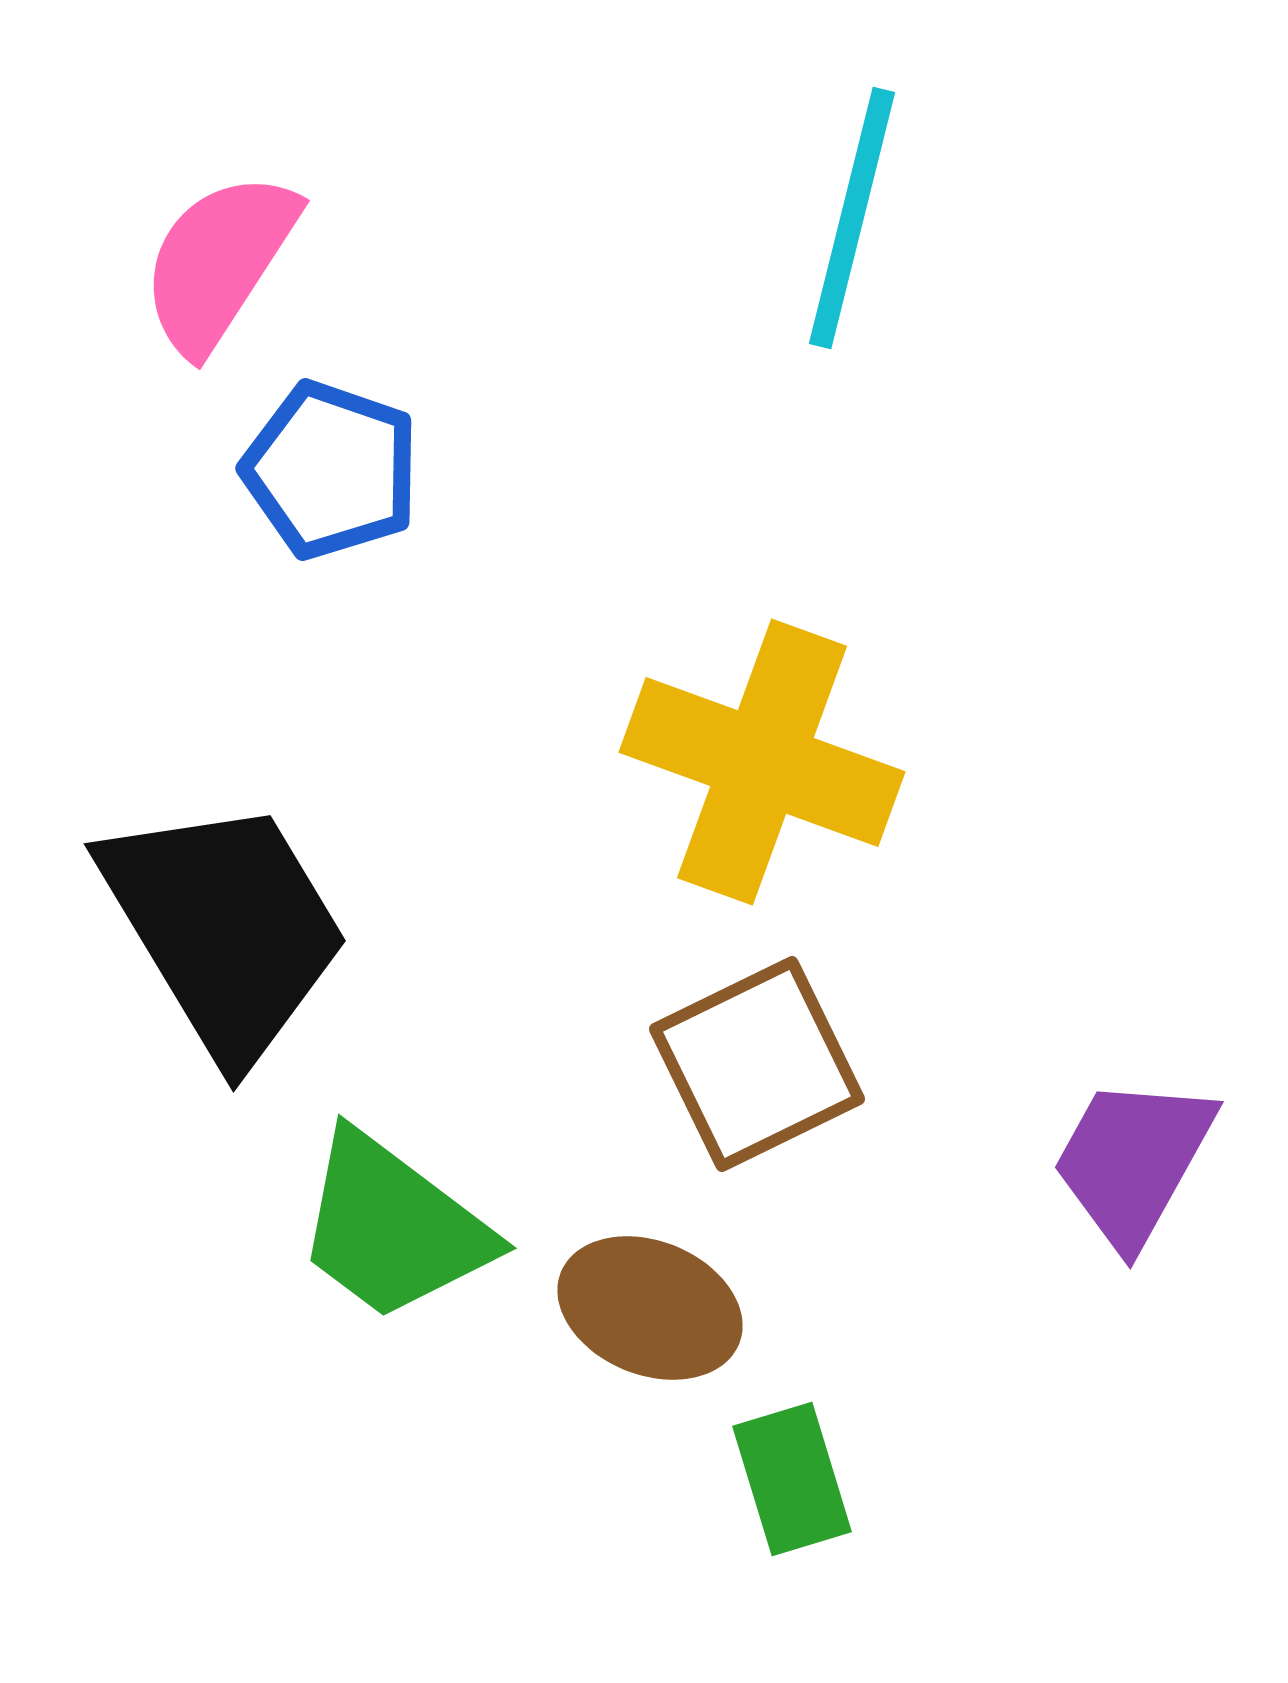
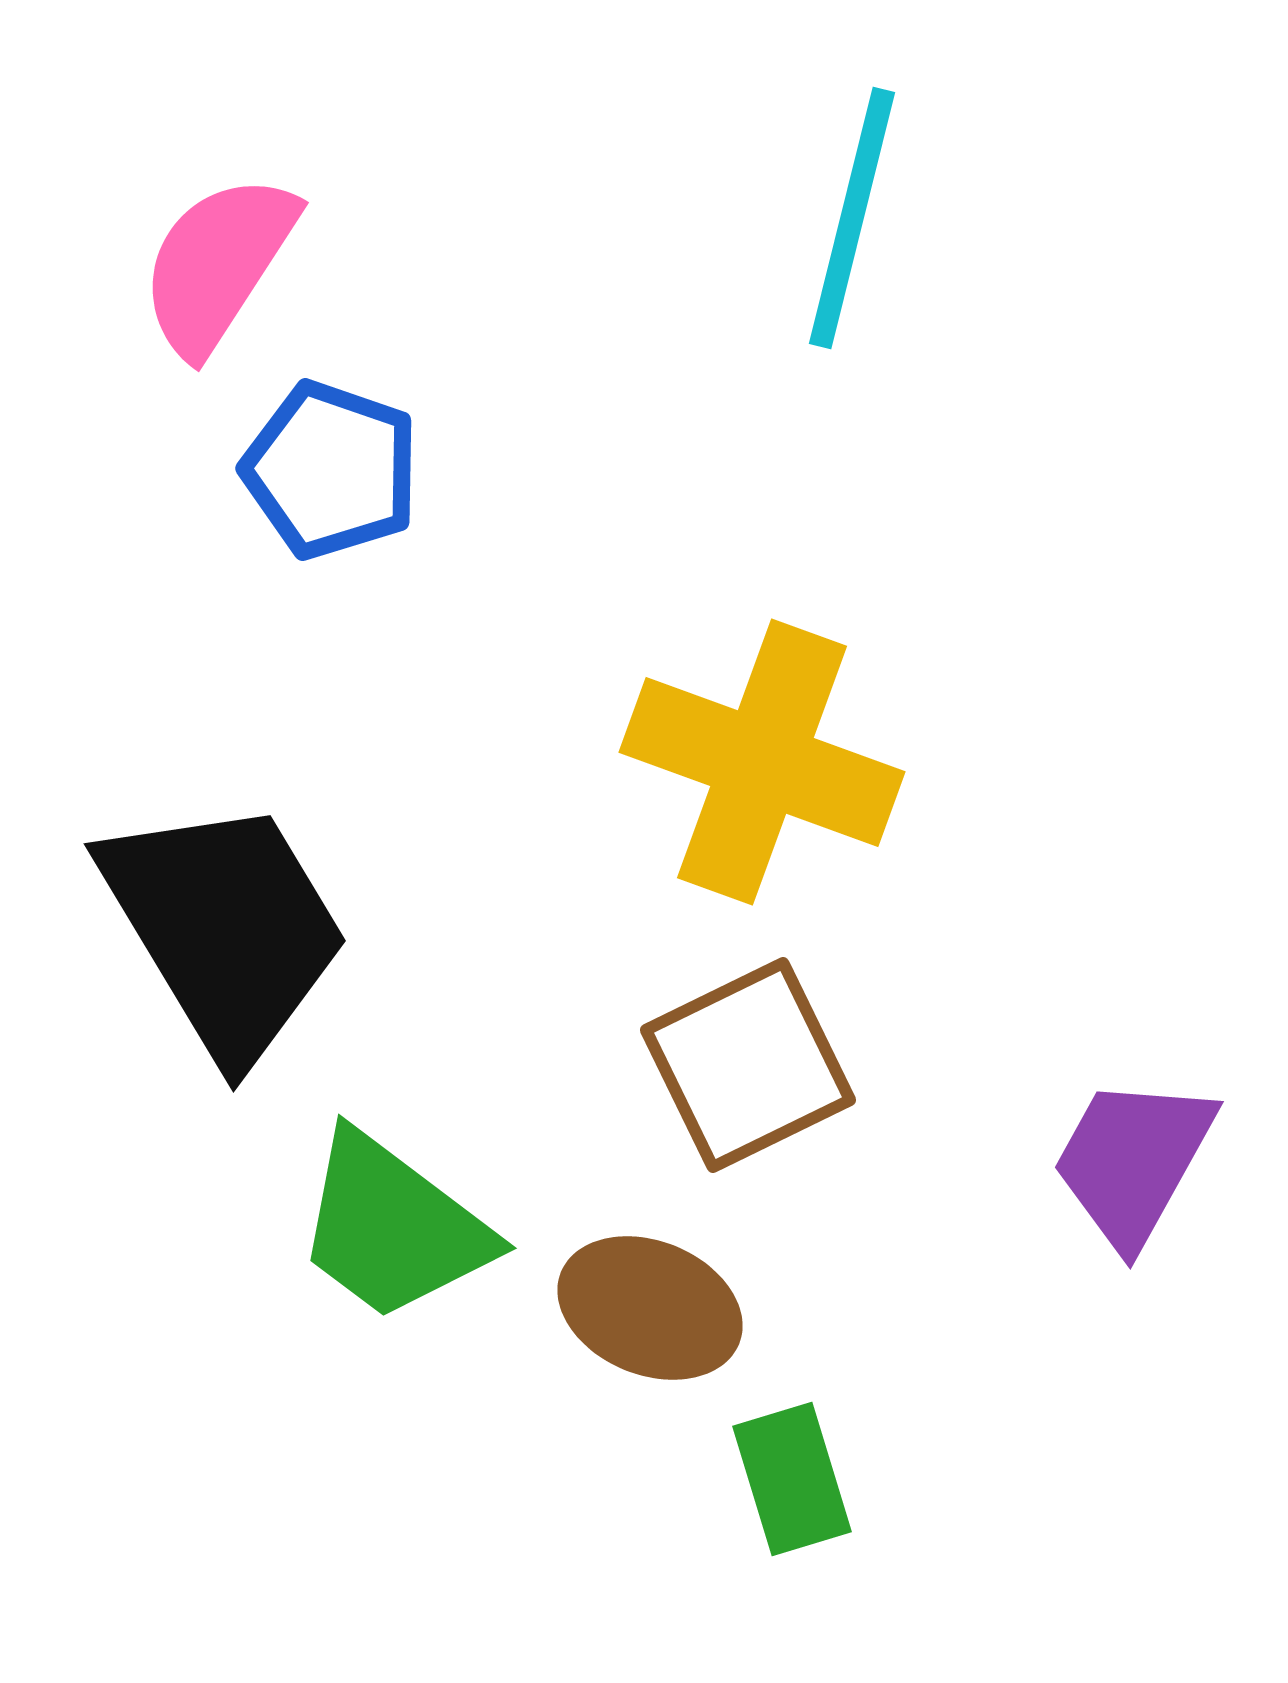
pink semicircle: moved 1 px left, 2 px down
brown square: moved 9 px left, 1 px down
